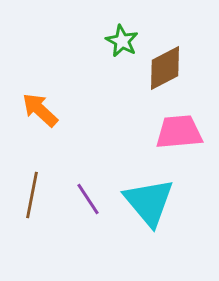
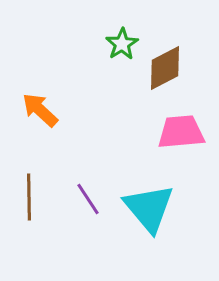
green star: moved 3 px down; rotated 12 degrees clockwise
pink trapezoid: moved 2 px right
brown line: moved 3 px left, 2 px down; rotated 12 degrees counterclockwise
cyan triangle: moved 6 px down
